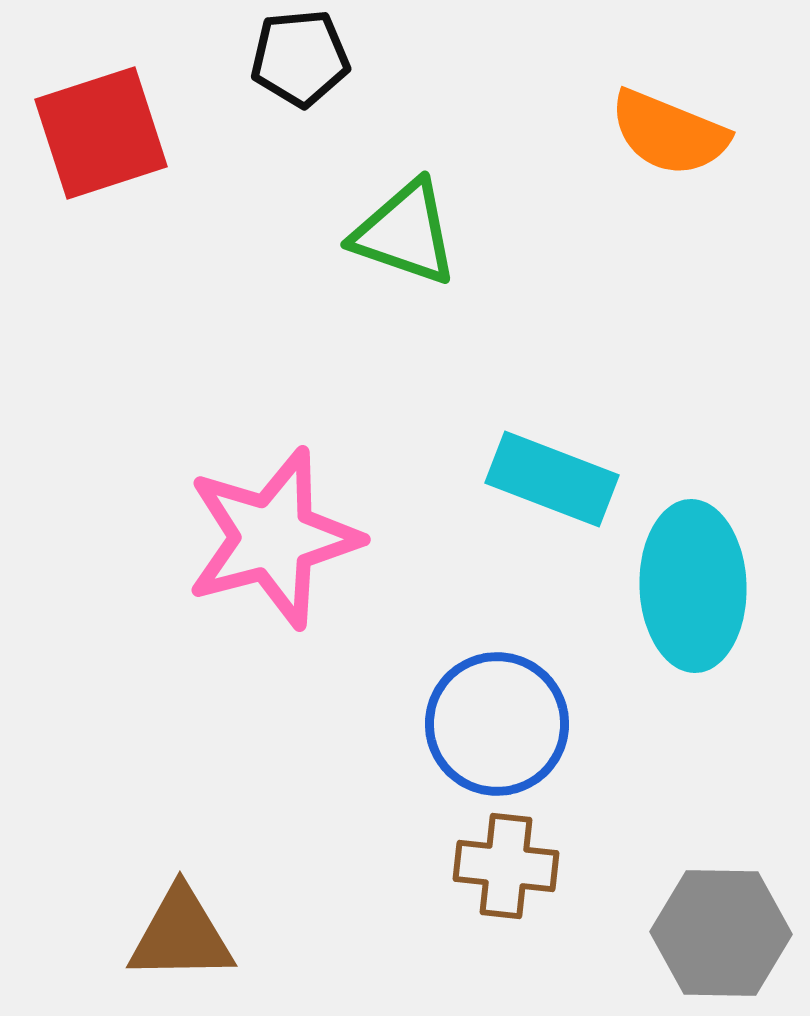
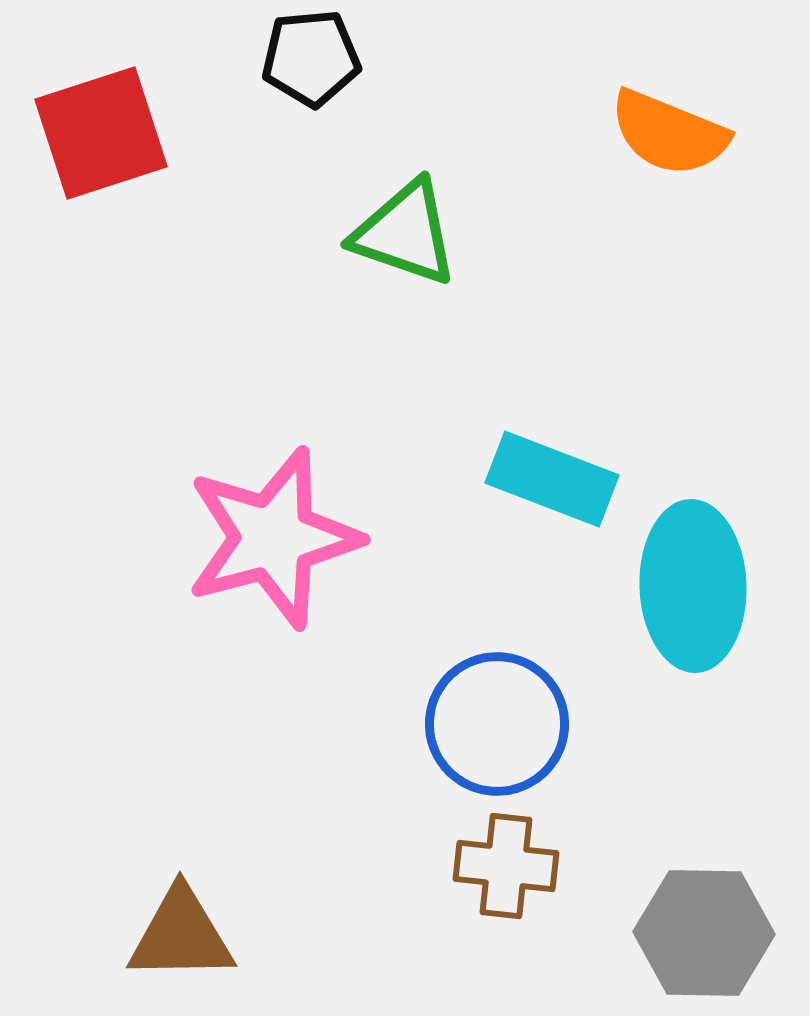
black pentagon: moved 11 px right
gray hexagon: moved 17 px left
